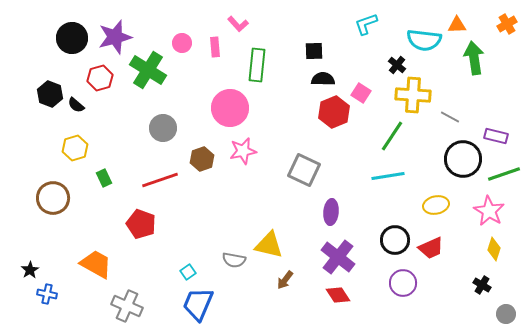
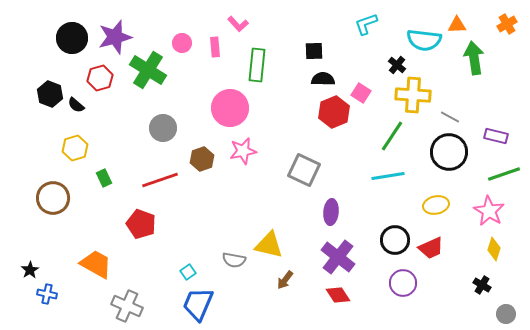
black circle at (463, 159): moved 14 px left, 7 px up
